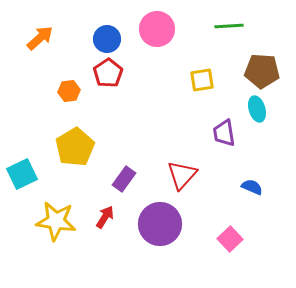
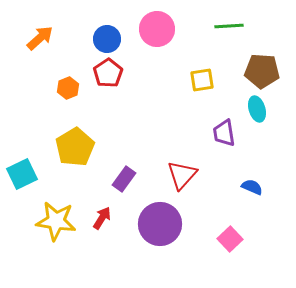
orange hexagon: moved 1 px left, 3 px up; rotated 15 degrees counterclockwise
red arrow: moved 3 px left, 1 px down
